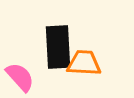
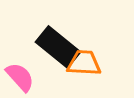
black rectangle: rotated 48 degrees counterclockwise
